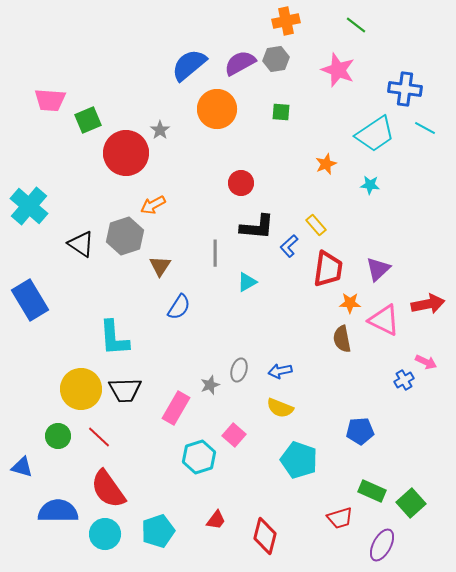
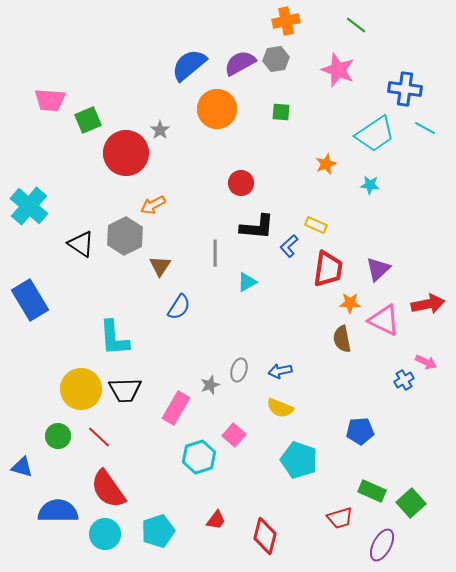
yellow rectangle at (316, 225): rotated 25 degrees counterclockwise
gray hexagon at (125, 236): rotated 9 degrees counterclockwise
